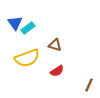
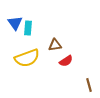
cyan rectangle: rotated 48 degrees counterclockwise
brown triangle: rotated 24 degrees counterclockwise
red semicircle: moved 9 px right, 10 px up
brown line: rotated 40 degrees counterclockwise
